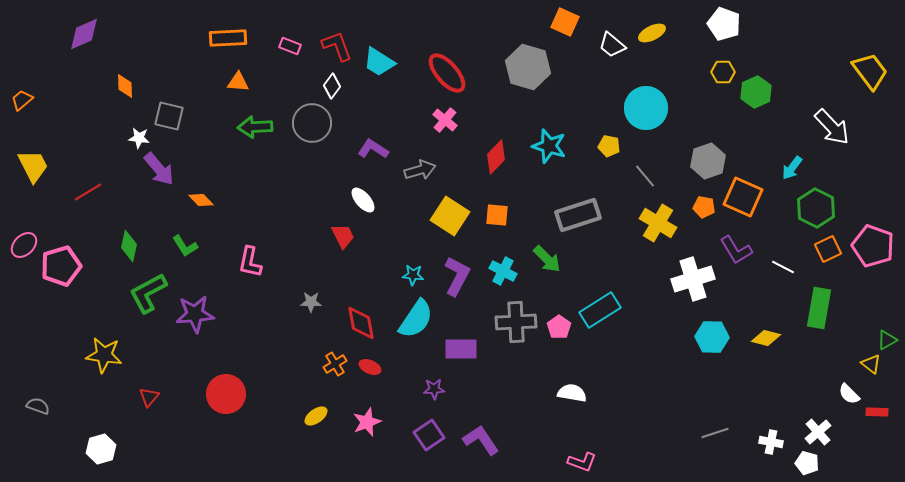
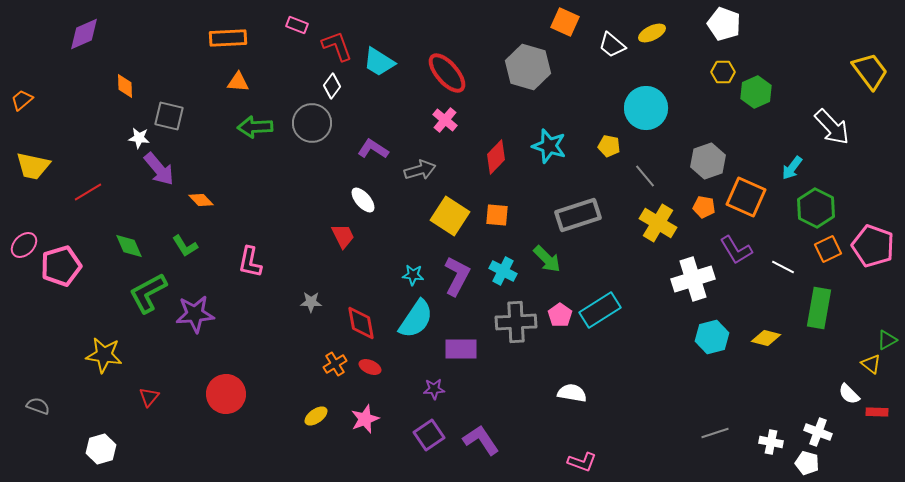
pink rectangle at (290, 46): moved 7 px right, 21 px up
yellow trapezoid at (33, 166): rotated 129 degrees clockwise
orange square at (743, 197): moved 3 px right
green diamond at (129, 246): rotated 36 degrees counterclockwise
pink pentagon at (559, 327): moved 1 px right, 12 px up
cyan hexagon at (712, 337): rotated 16 degrees counterclockwise
pink star at (367, 422): moved 2 px left, 3 px up
white cross at (818, 432): rotated 28 degrees counterclockwise
